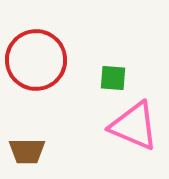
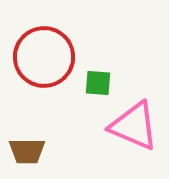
red circle: moved 8 px right, 3 px up
green square: moved 15 px left, 5 px down
